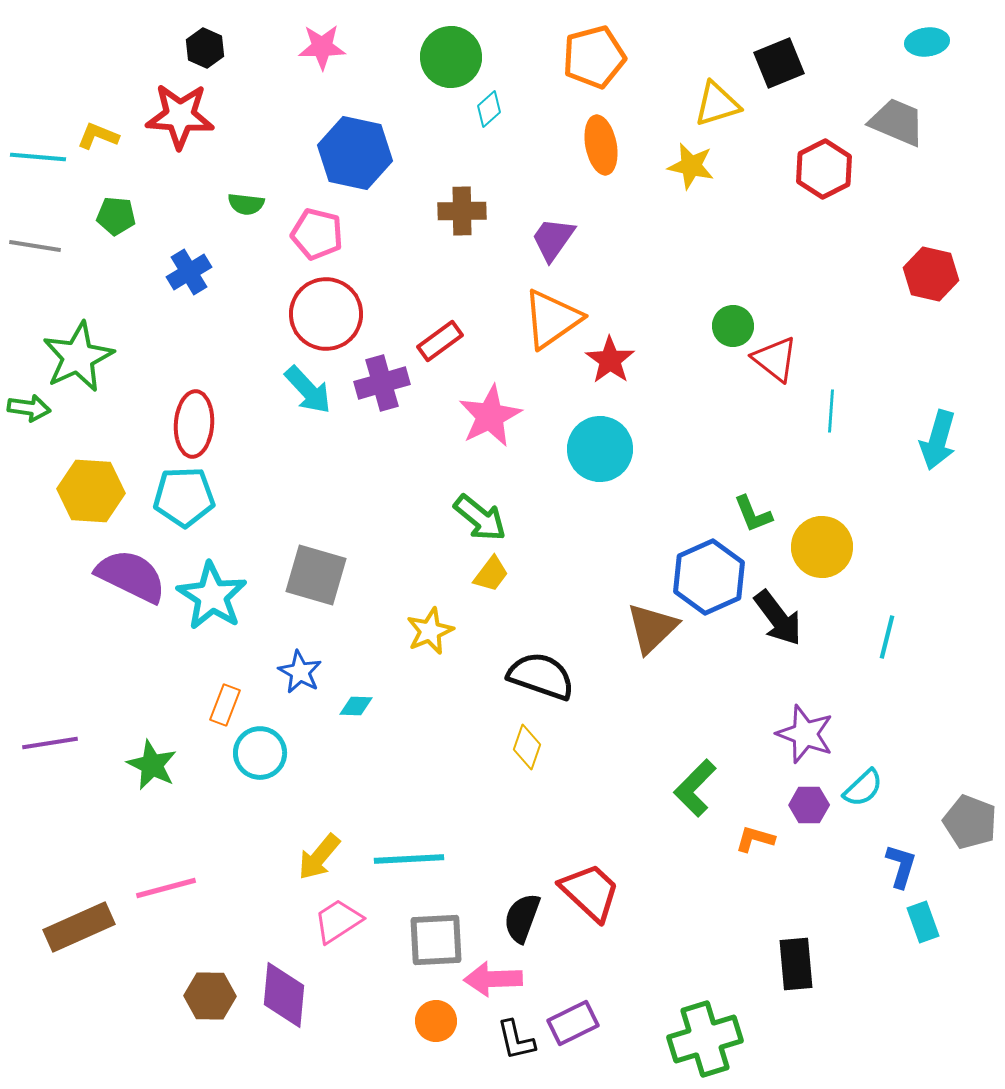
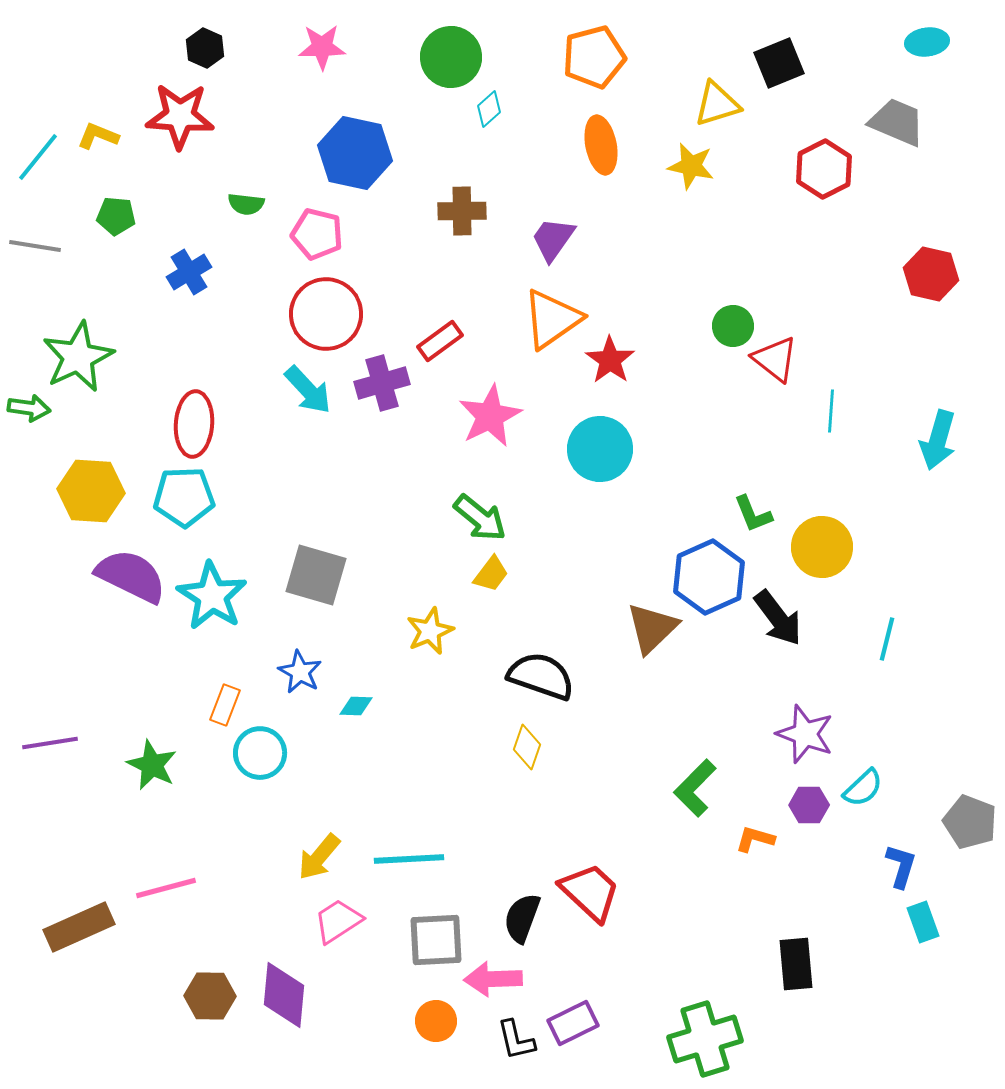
cyan line at (38, 157): rotated 56 degrees counterclockwise
cyan line at (887, 637): moved 2 px down
